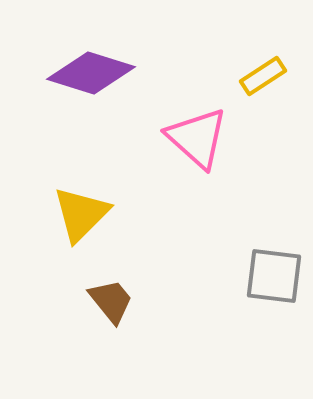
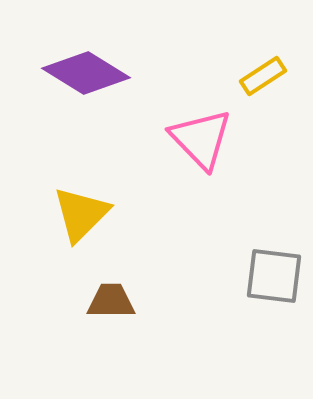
purple diamond: moved 5 px left; rotated 14 degrees clockwise
pink triangle: moved 4 px right, 1 px down; rotated 4 degrees clockwise
brown trapezoid: rotated 51 degrees counterclockwise
